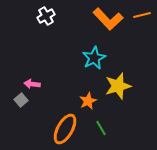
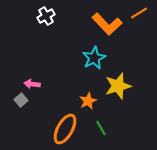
orange line: moved 3 px left, 2 px up; rotated 18 degrees counterclockwise
orange L-shape: moved 1 px left, 5 px down
